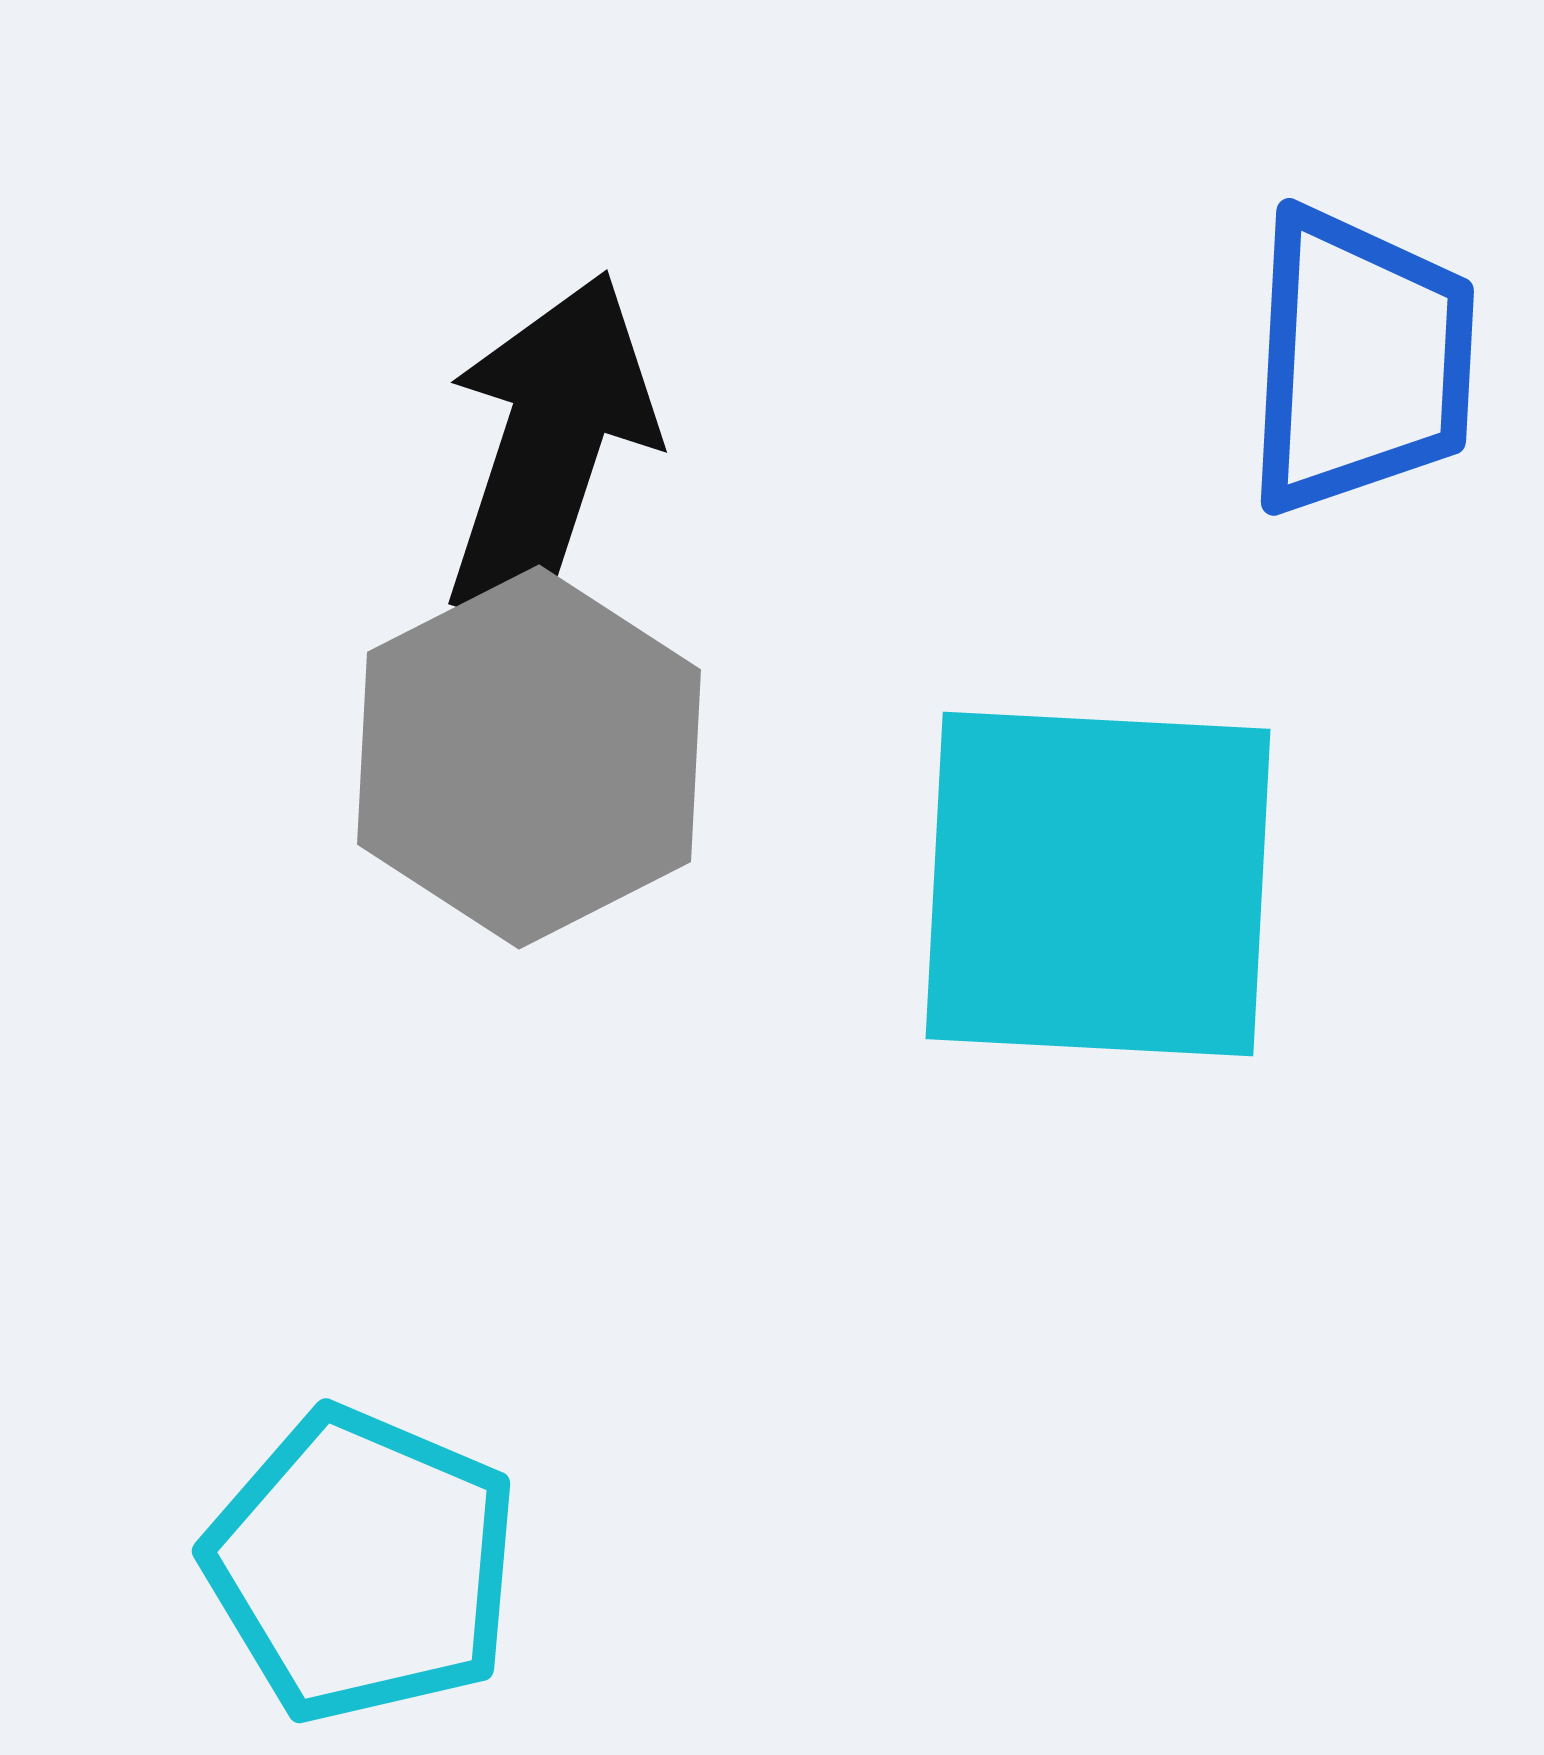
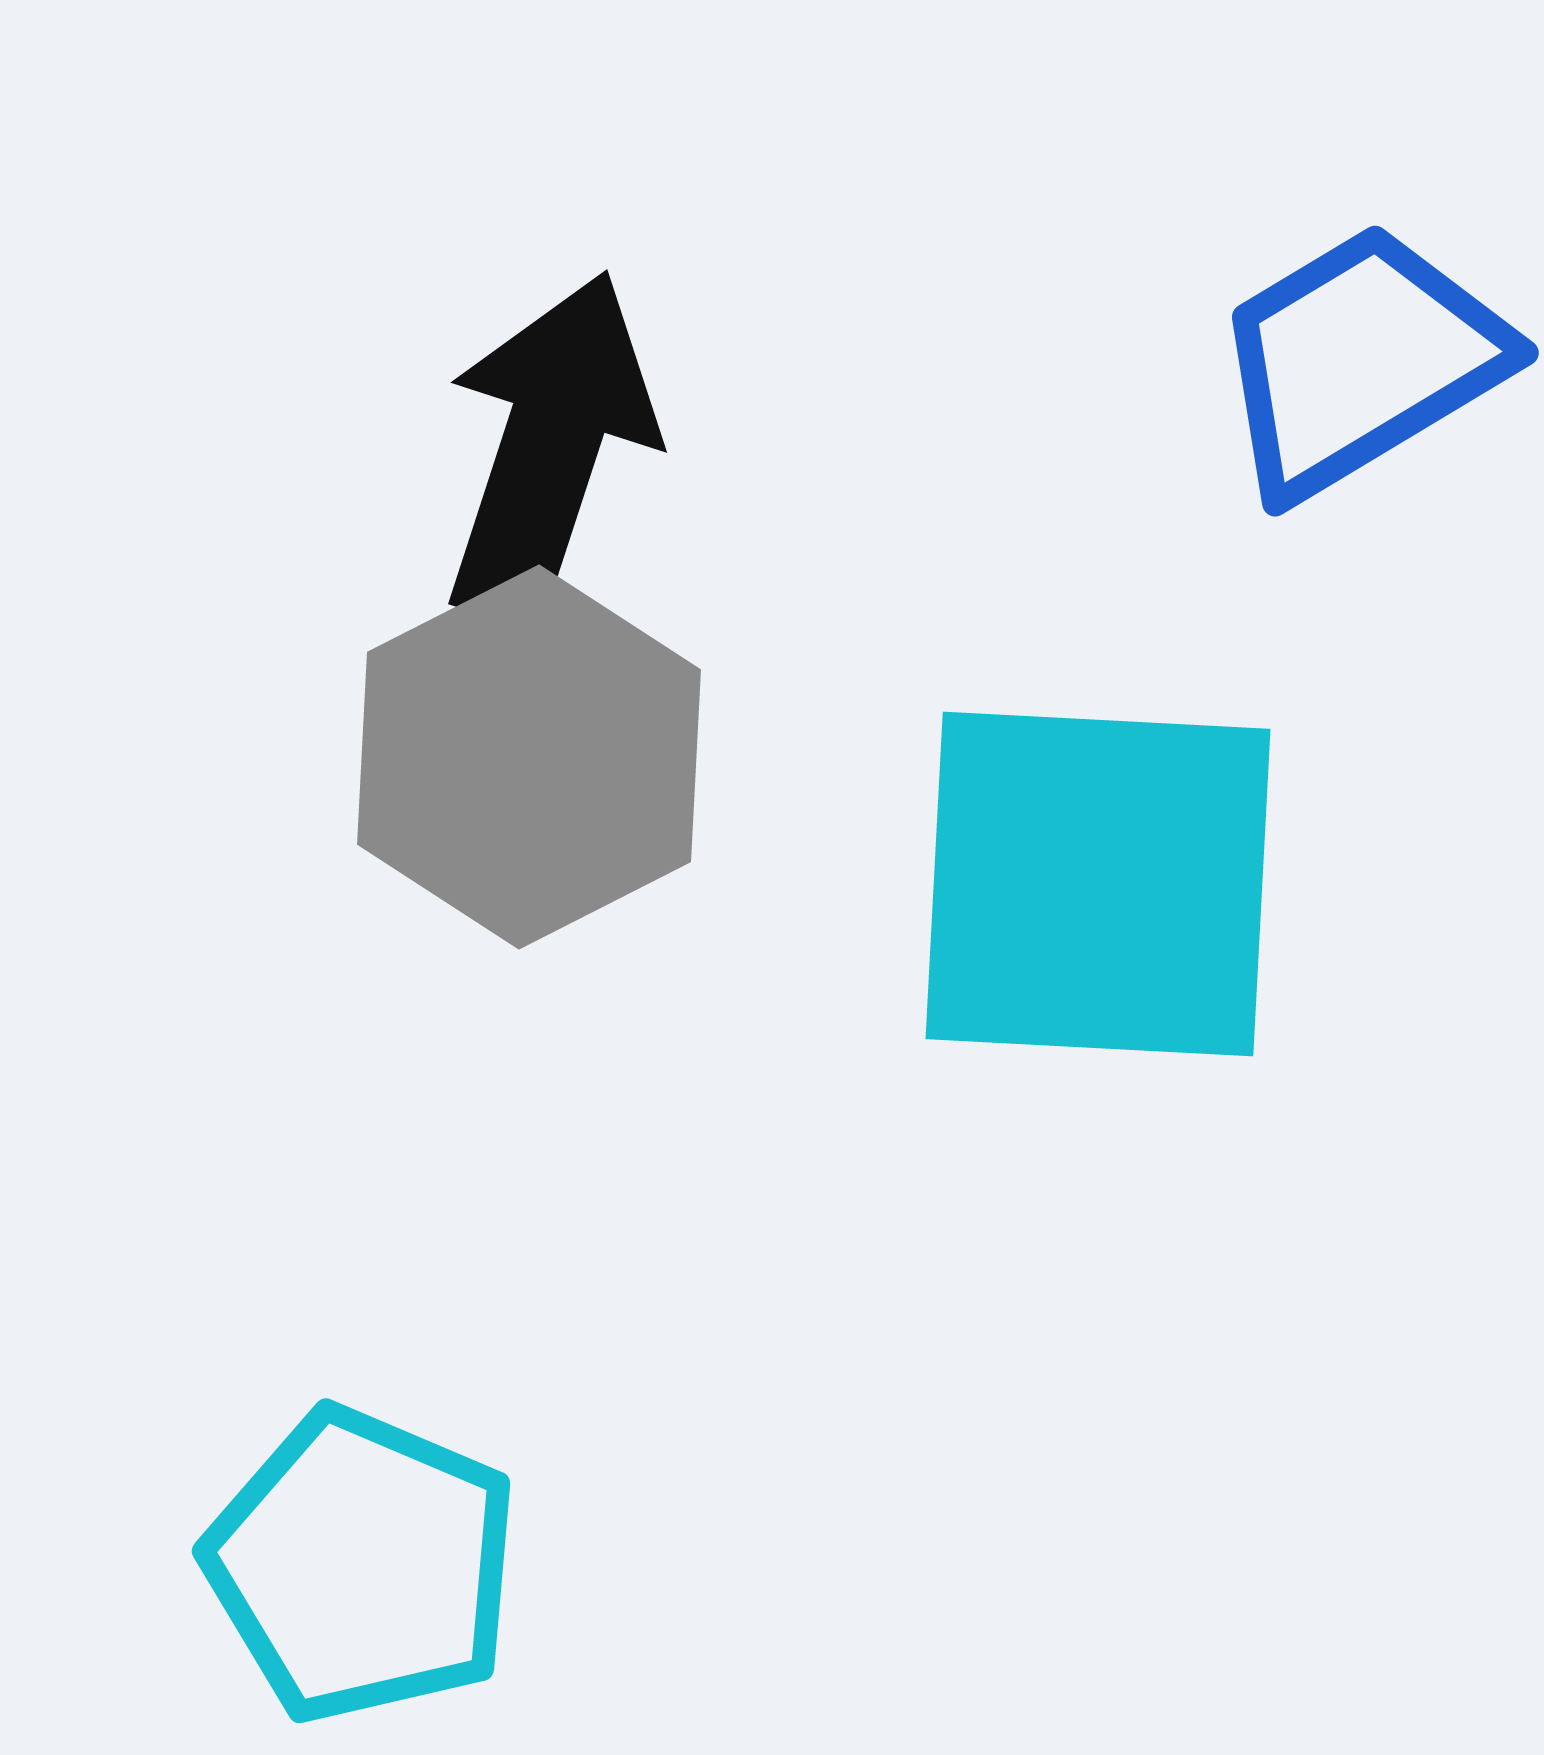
blue trapezoid: rotated 124 degrees counterclockwise
